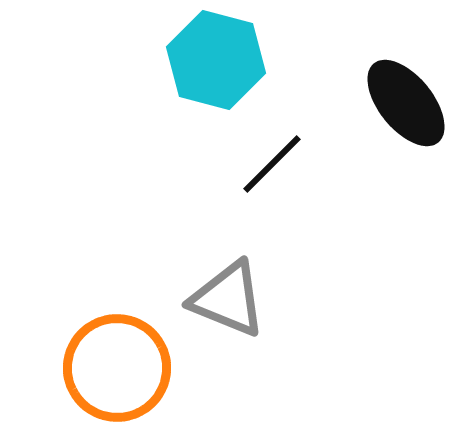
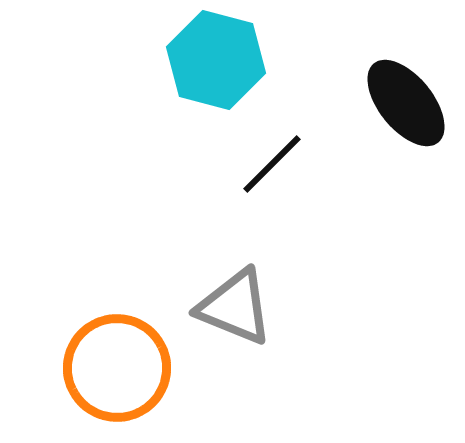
gray triangle: moved 7 px right, 8 px down
